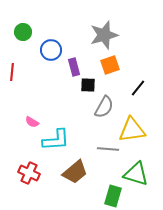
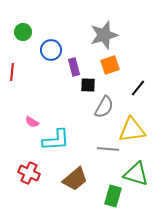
brown trapezoid: moved 7 px down
